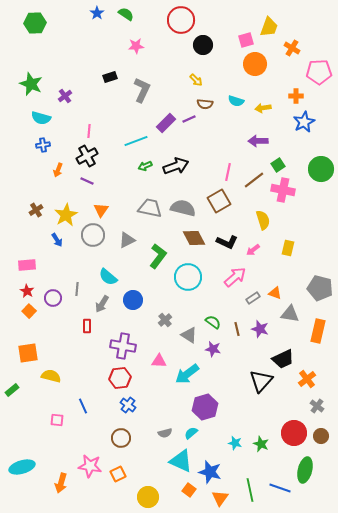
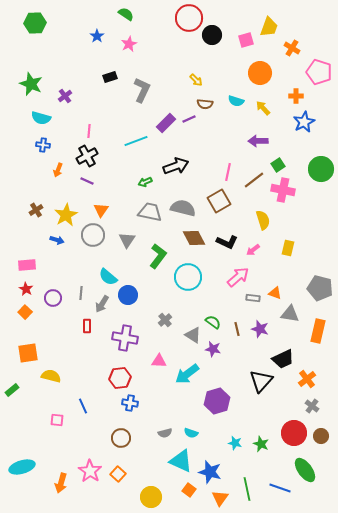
blue star at (97, 13): moved 23 px down
red circle at (181, 20): moved 8 px right, 2 px up
black circle at (203, 45): moved 9 px right, 10 px up
pink star at (136, 46): moved 7 px left, 2 px up; rotated 21 degrees counterclockwise
orange circle at (255, 64): moved 5 px right, 9 px down
pink pentagon at (319, 72): rotated 20 degrees clockwise
yellow arrow at (263, 108): rotated 56 degrees clockwise
blue cross at (43, 145): rotated 16 degrees clockwise
green arrow at (145, 166): moved 16 px down
gray trapezoid at (150, 208): moved 4 px down
blue arrow at (57, 240): rotated 40 degrees counterclockwise
gray triangle at (127, 240): rotated 30 degrees counterclockwise
pink arrow at (235, 277): moved 3 px right
gray line at (77, 289): moved 4 px right, 4 px down
red star at (27, 291): moved 1 px left, 2 px up
gray rectangle at (253, 298): rotated 40 degrees clockwise
blue circle at (133, 300): moved 5 px left, 5 px up
orange square at (29, 311): moved 4 px left, 1 px down
gray triangle at (189, 335): moved 4 px right
purple cross at (123, 346): moved 2 px right, 8 px up
blue cross at (128, 405): moved 2 px right, 2 px up; rotated 28 degrees counterclockwise
gray cross at (317, 406): moved 5 px left
purple hexagon at (205, 407): moved 12 px right, 6 px up
cyan semicircle at (191, 433): rotated 120 degrees counterclockwise
pink star at (90, 466): moved 5 px down; rotated 25 degrees clockwise
green ellipse at (305, 470): rotated 50 degrees counterclockwise
orange square at (118, 474): rotated 21 degrees counterclockwise
green line at (250, 490): moved 3 px left, 1 px up
yellow circle at (148, 497): moved 3 px right
